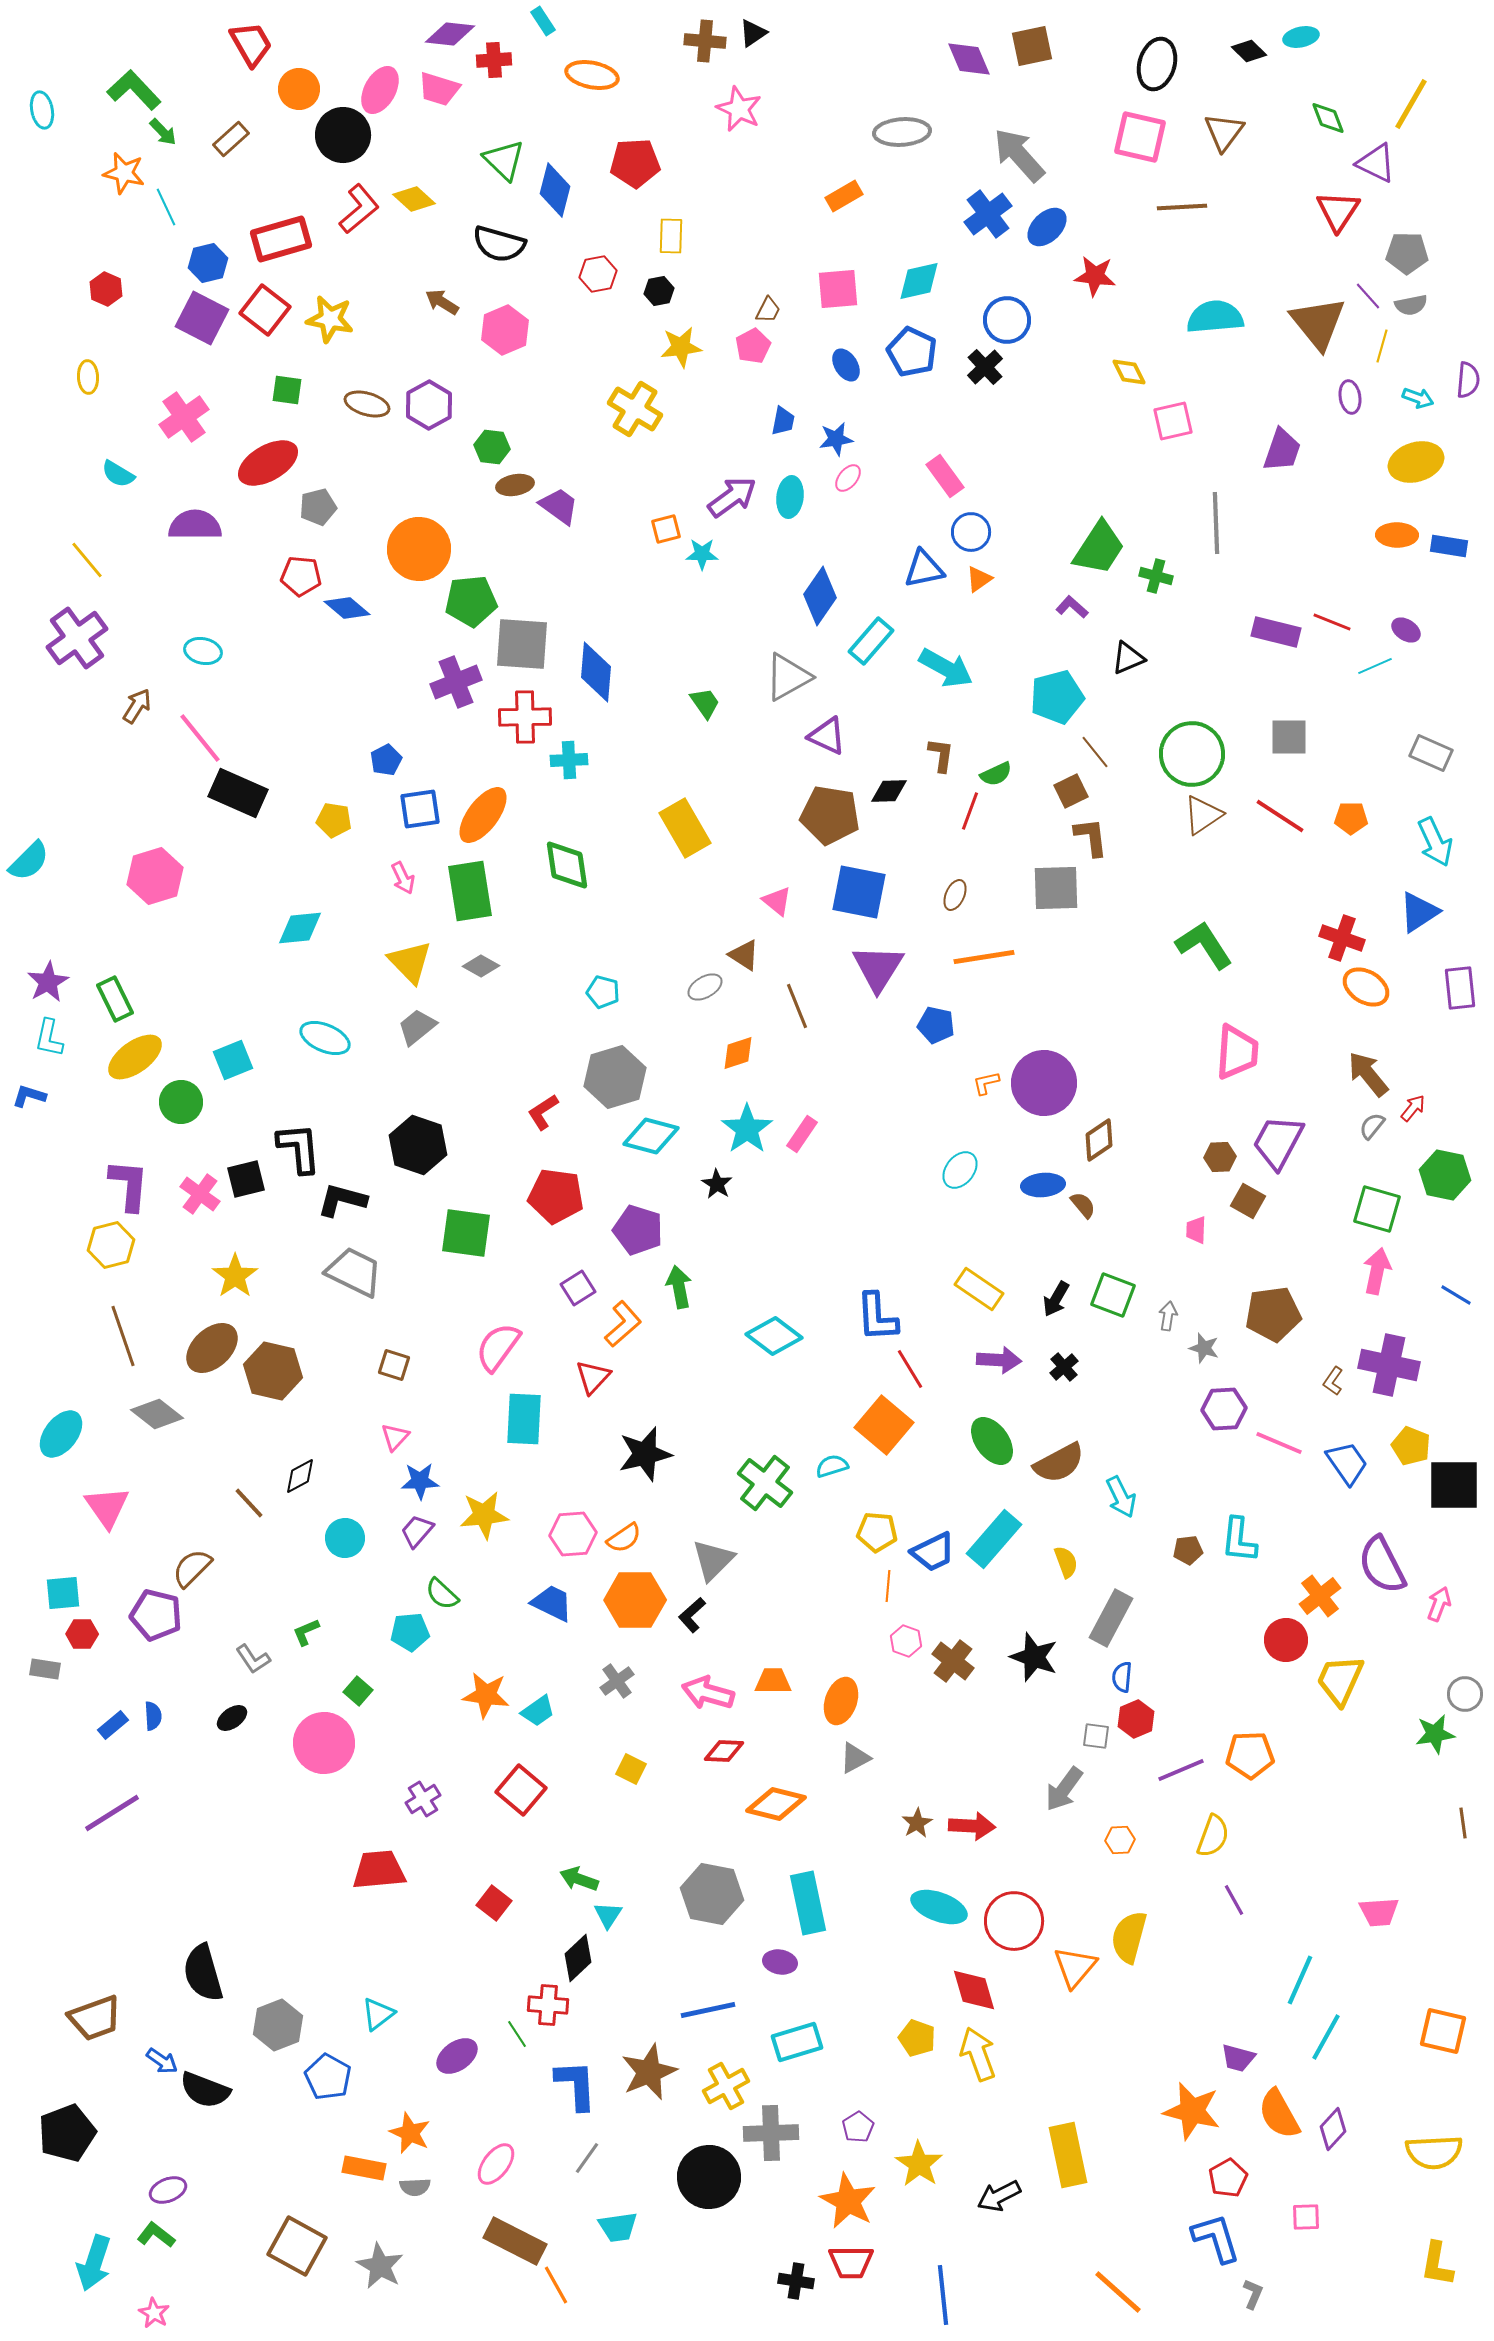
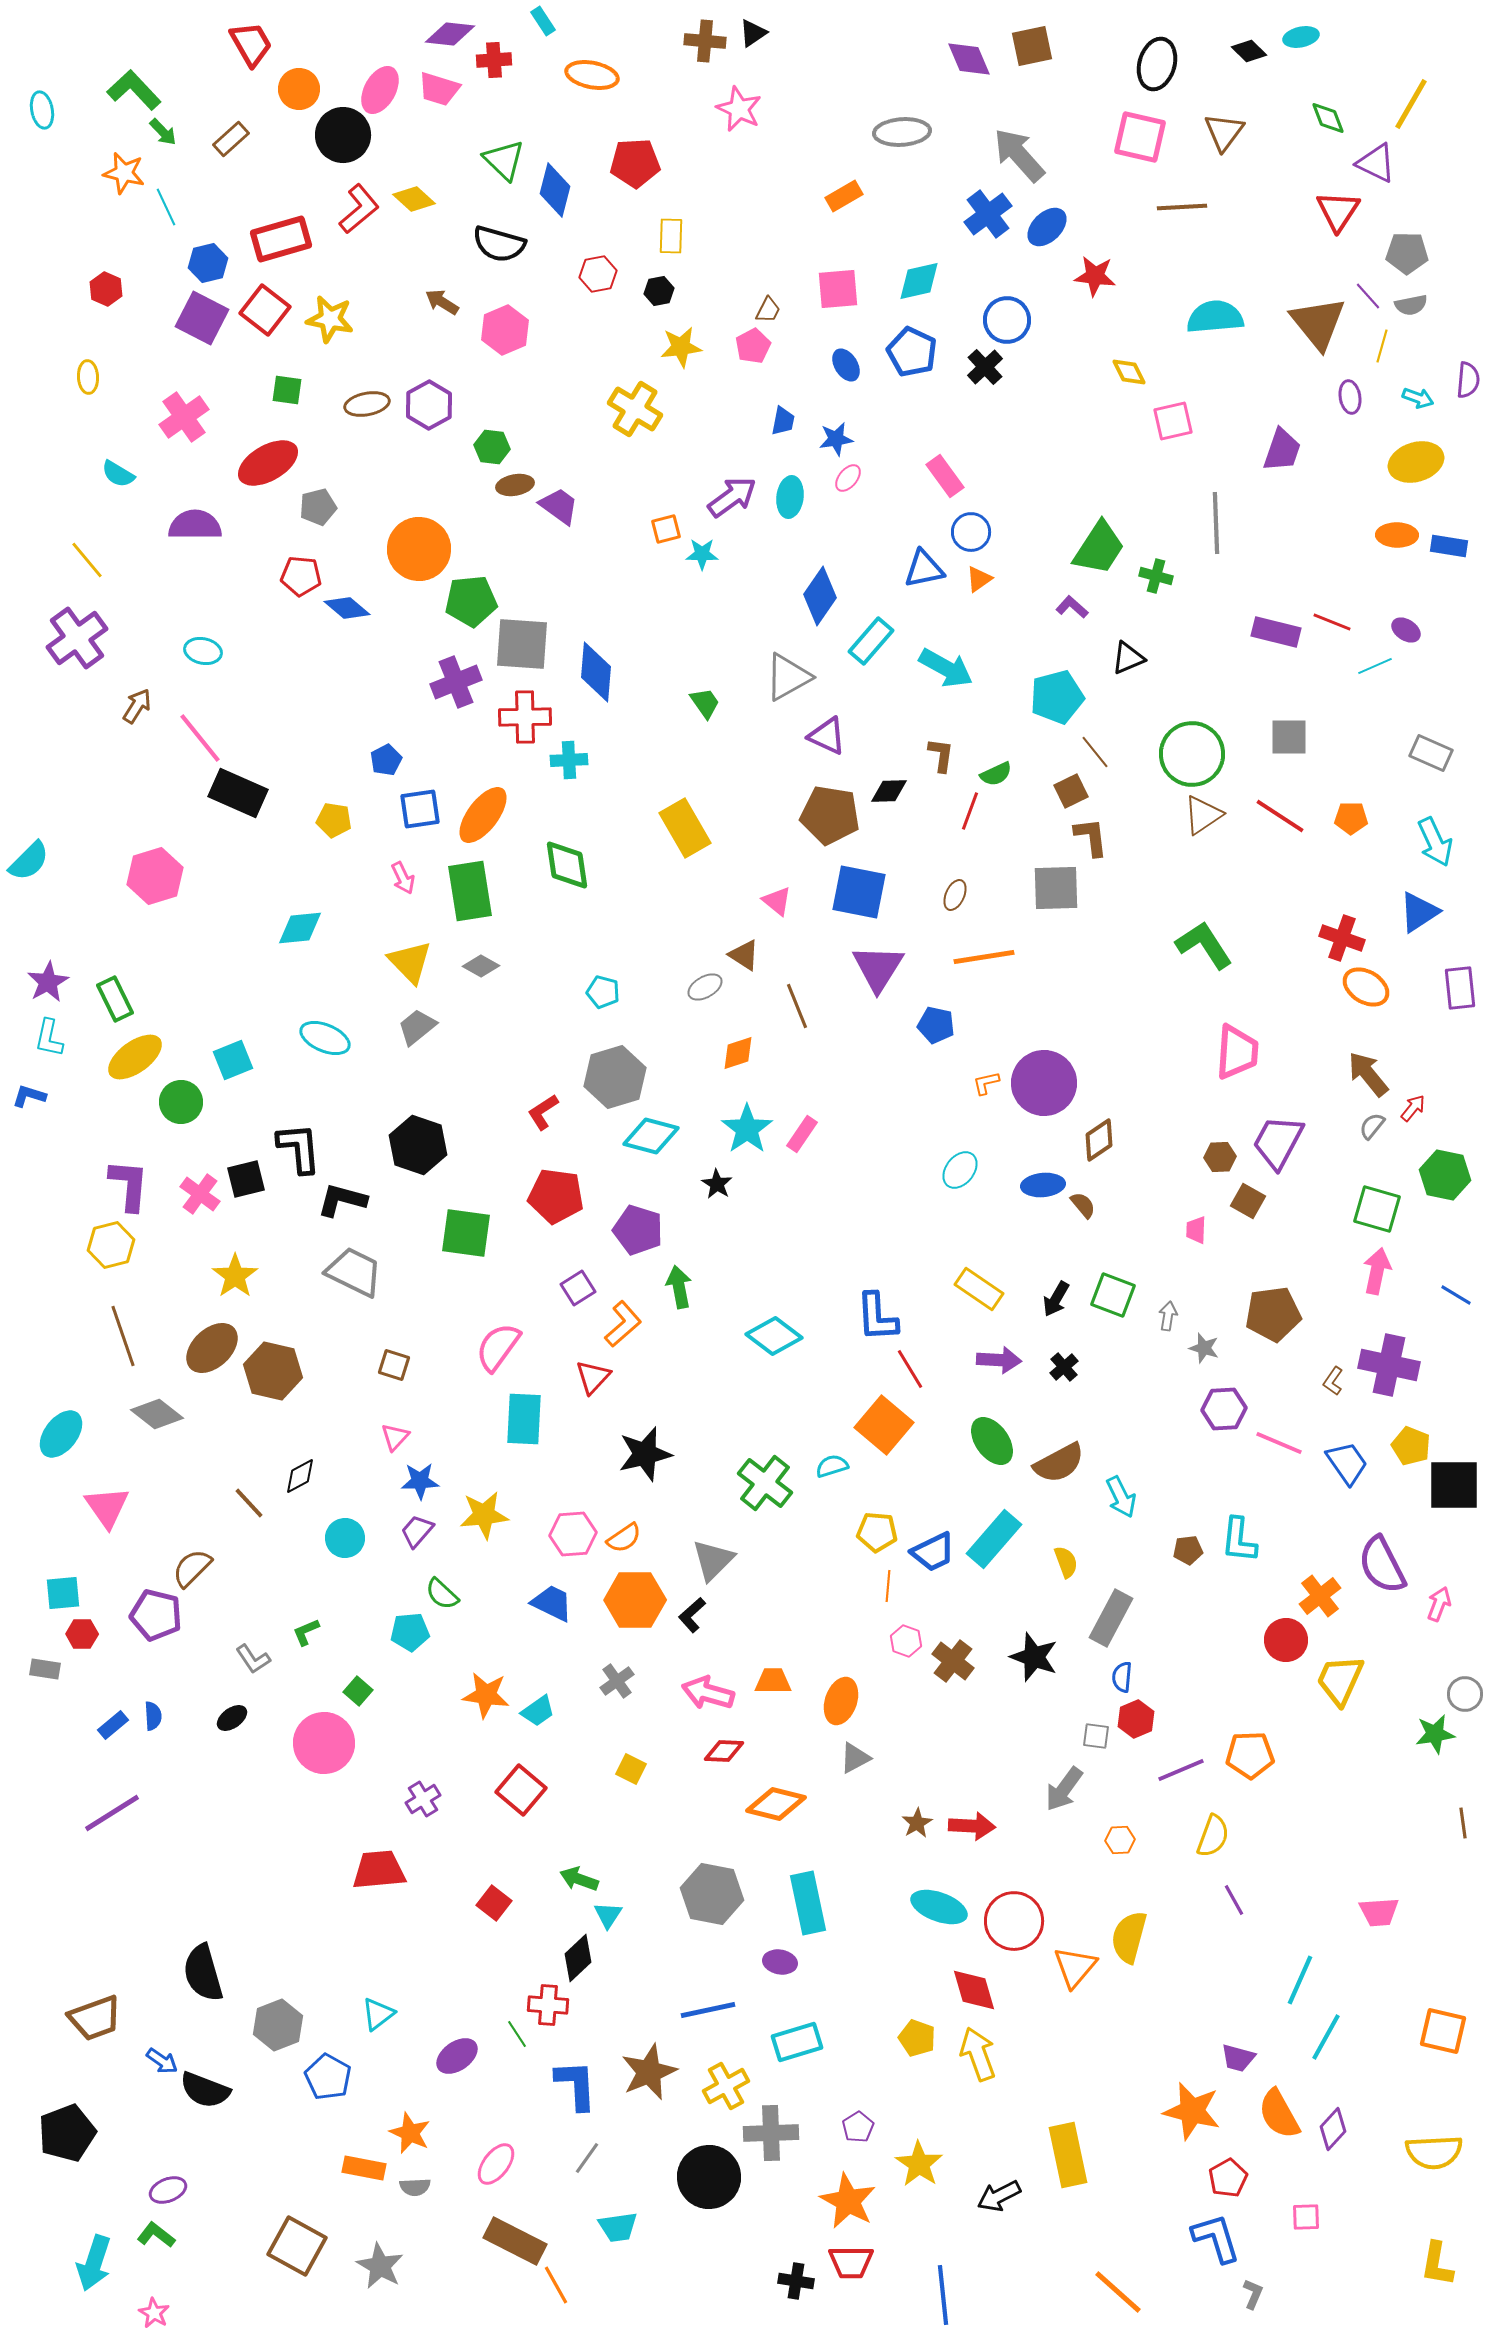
brown ellipse at (367, 404): rotated 27 degrees counterclockwise
